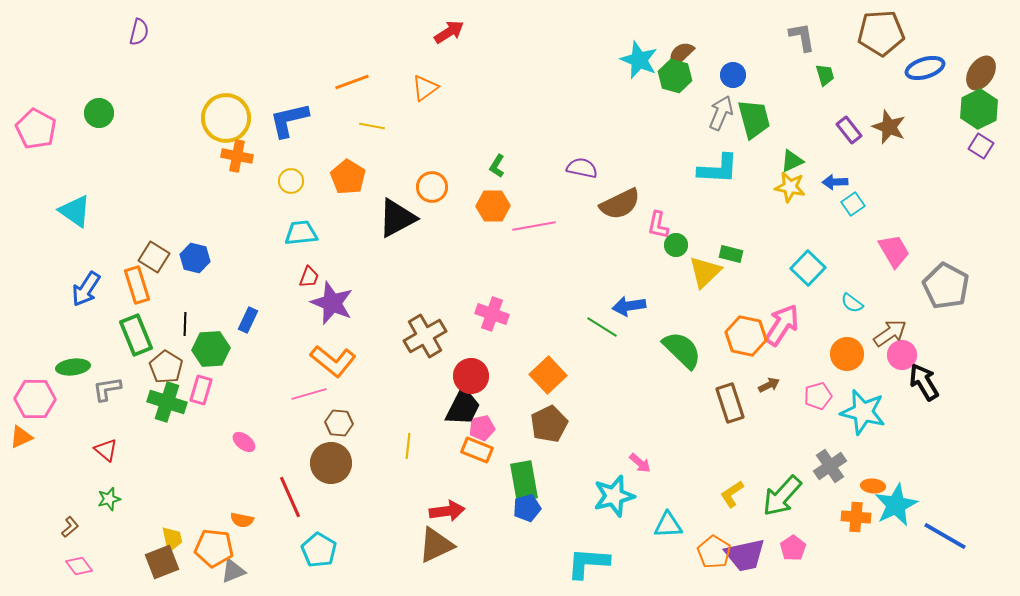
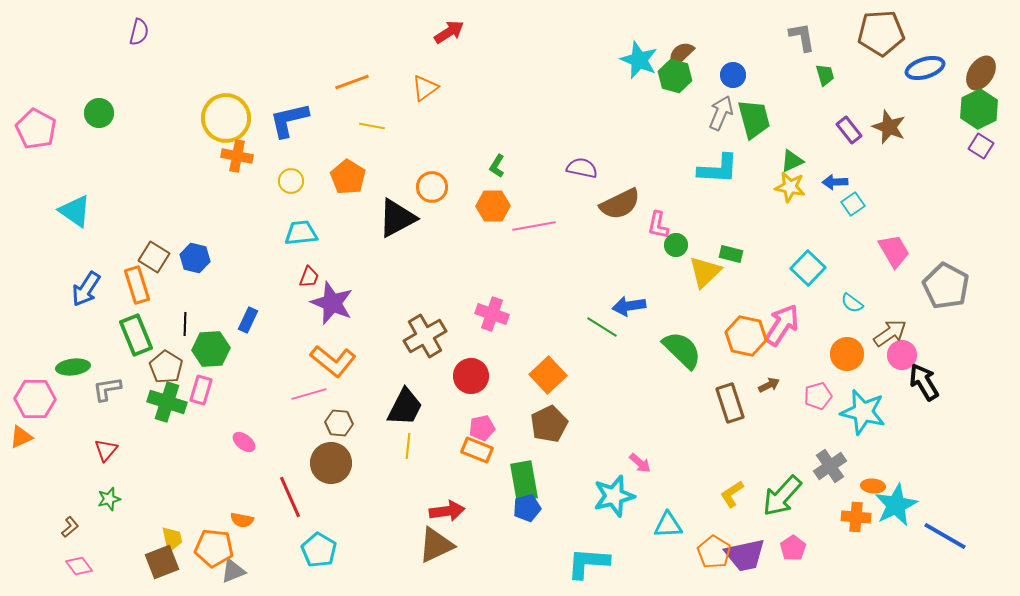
black trapezoid at (463, 407): moved 58 px left
red triangle at (106, 450): rotated 30 degrees clockwise
